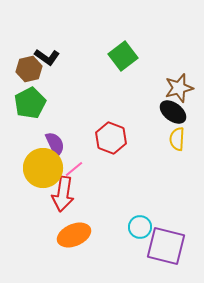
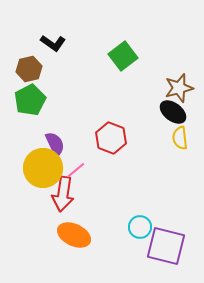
black L-shape: moved 6 px right, 14 px up
green pentagon: moved 3 px up
yellow semicircle: moved 3 px right, 1 px up; rotated 10 degrees counterclockwise
pink line: moved 2 px right, 1 px down
orange ellipse: rotated 48 degrees clockwise
